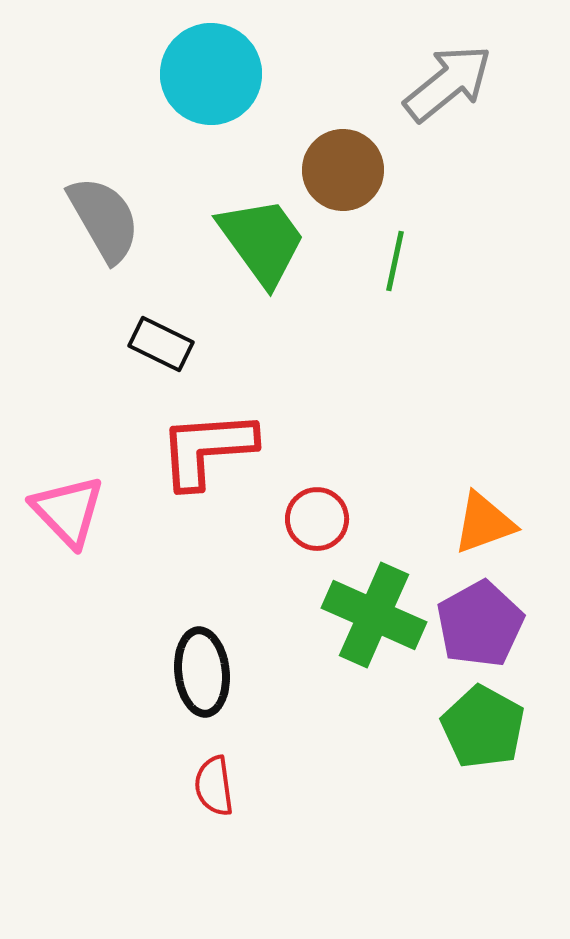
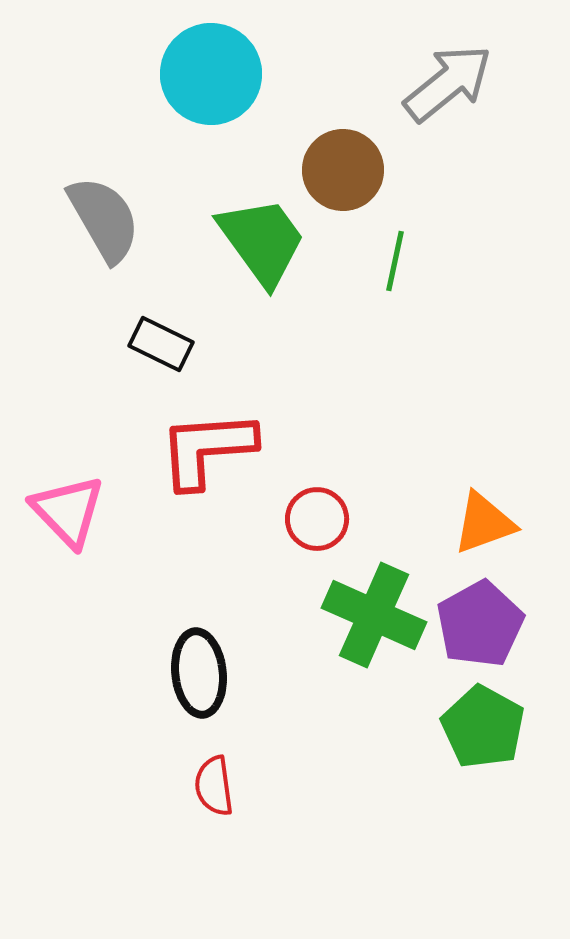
black ellipse: moved 3 px left, 1 px down
